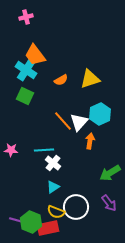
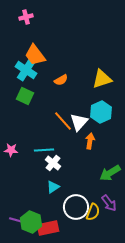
yellow triangle: moved 12 px right
cyan hexagon: moved 1 px right, 2 px up
yellow semicircle: moved 37 px right; rotated 90 degrees counterclockwise
